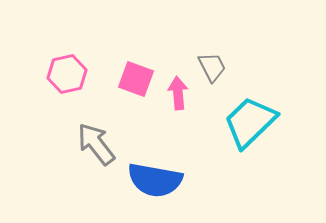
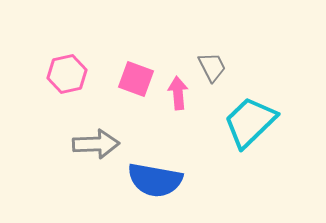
gray arrow: rotated 126 degrees clockwise
